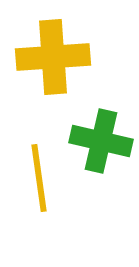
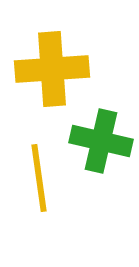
yellow cross: moved 1 px left, 12 px down
